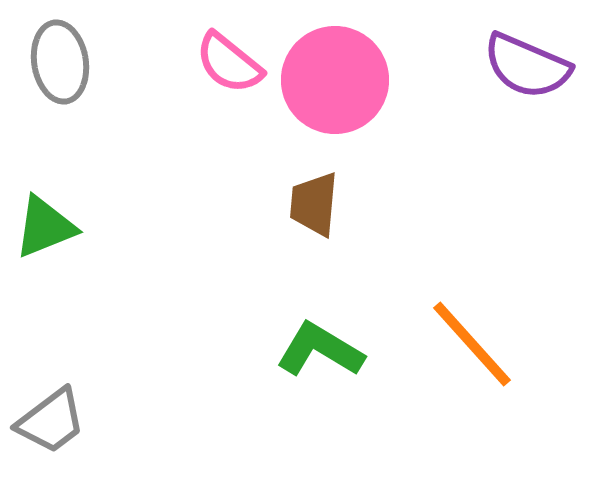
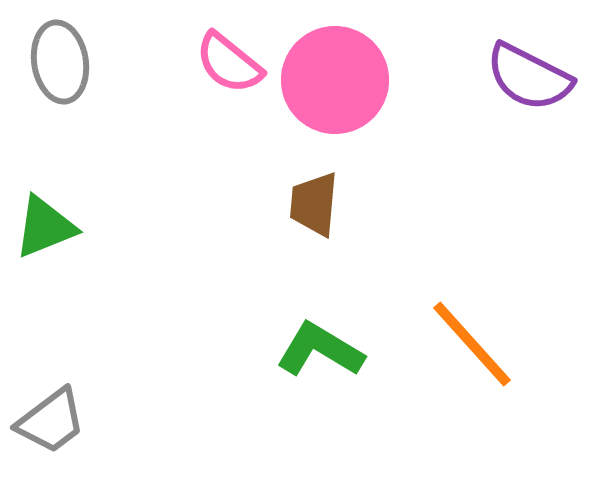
purple semicircle: moved 2 px right, 11 px down; rotated 4 degrees clockwise
